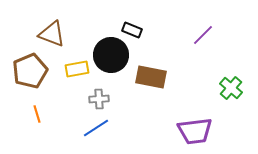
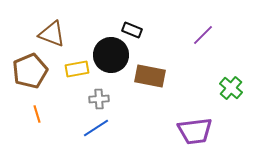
brown rectangle: moved 1 px left, 1 px up
